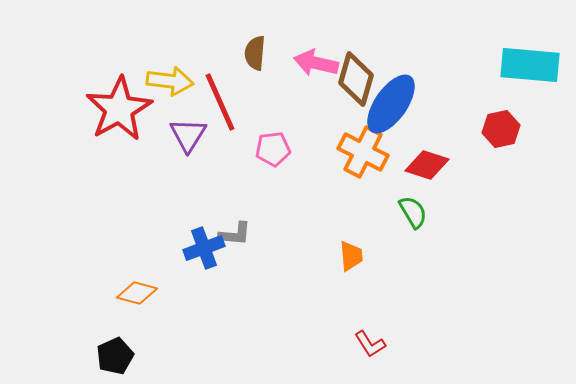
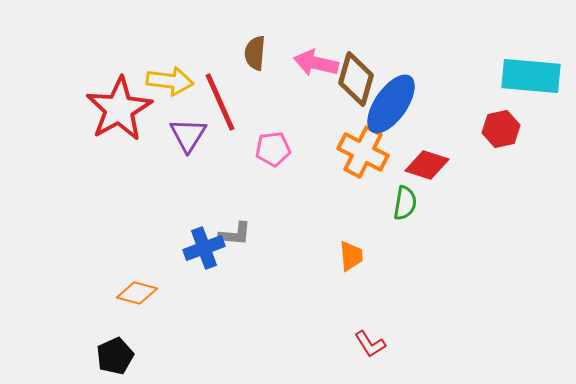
cyan rectangle: moved 1 px right, 11 px down
green semicircle: moved 8 px left, 9 px up; rotated 40 degrees clockwise
